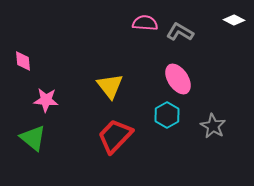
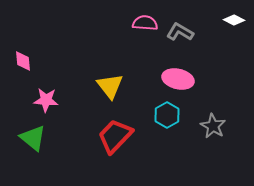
pink ellipse: rotated 44 degrees counterclockwise
